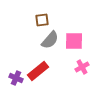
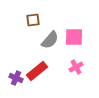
brown square: moved 9 px left
pink square: moved 4 px up
pink cross: moved 6 px left
red rectangle: moved 1 px left
